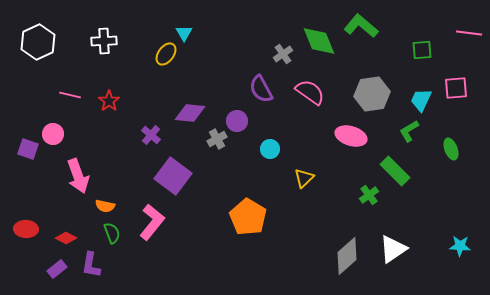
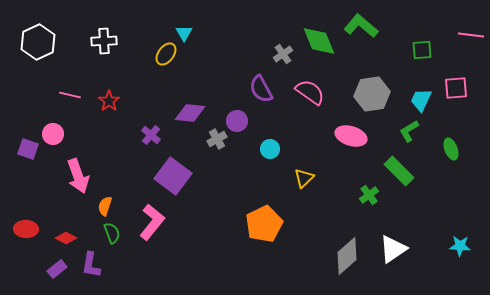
pink line at (469, 33): moved 2 px right, 2 px down
green rectangle at (395, 171): moved 4 px right
orange semicircle at (105, 206): rotated 96 degrees clockwise
orange pentagon at (248, 217): moved 16 px right, 7 px down; rotated 15 degrees clockwise
